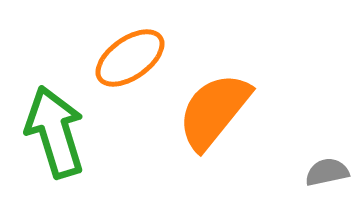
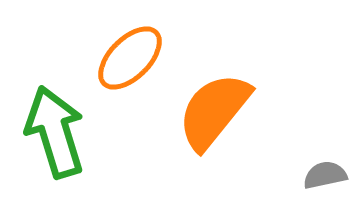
orange ellipse: rotated 10 degrees counterclockwise
gray semicircle: moved 2 px left, 3 px down
